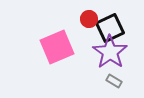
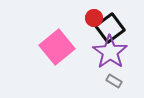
red circle: moved 5 px right, 1 px up
black square: rotated 12 degrees counterclockwise
pink square: rotated 16 degrees counterclockwise
